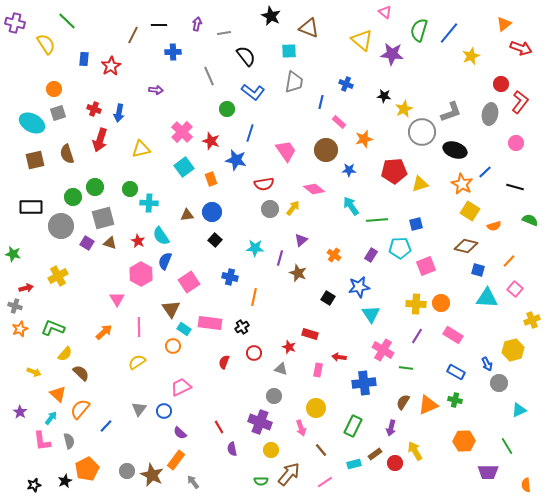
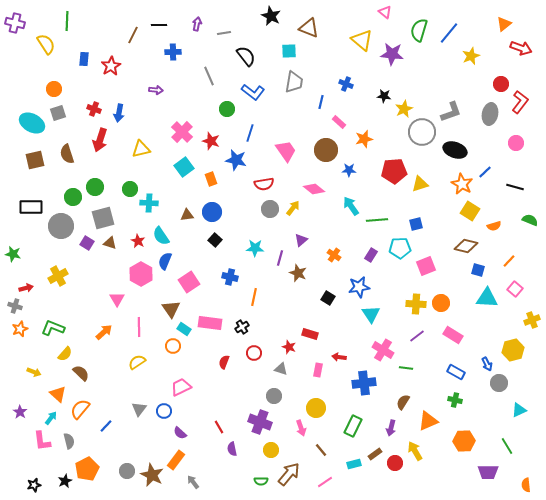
green line at (67, 21): rotated 48 degrees clockwise
purple line at (417, 336): rotated 21 degrees clockwise
orange triangle at (428, 405): moved 16 px down
